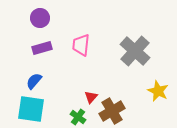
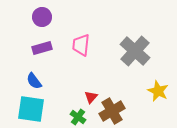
purple circle: moved 2 px right, 1 px up
blue semicircle: rotated 78 degrees counterclockwise
